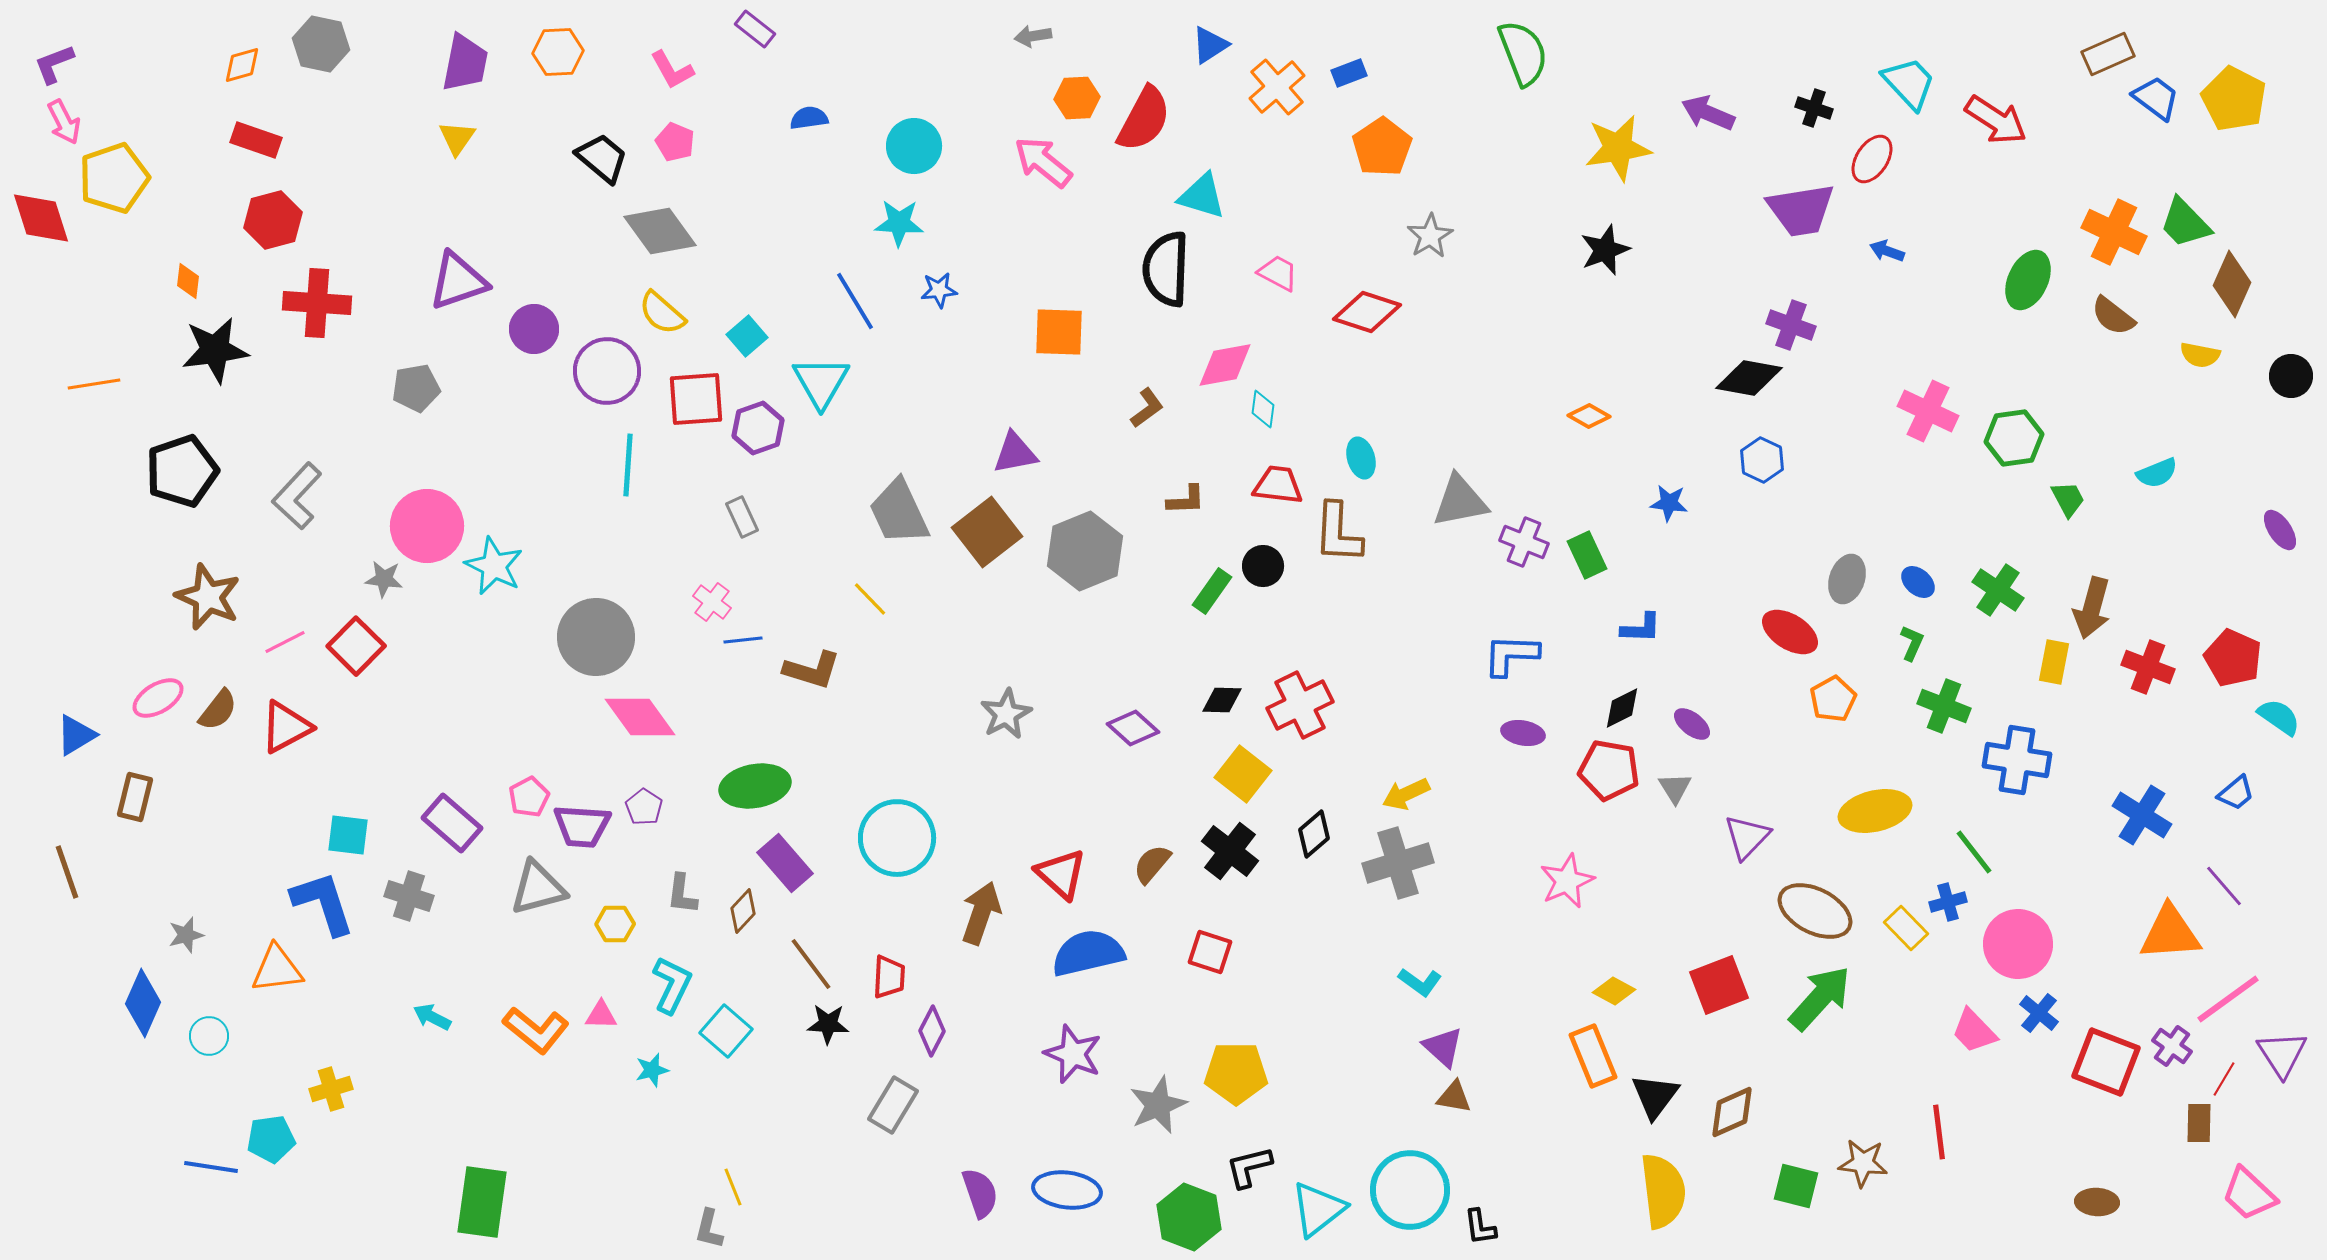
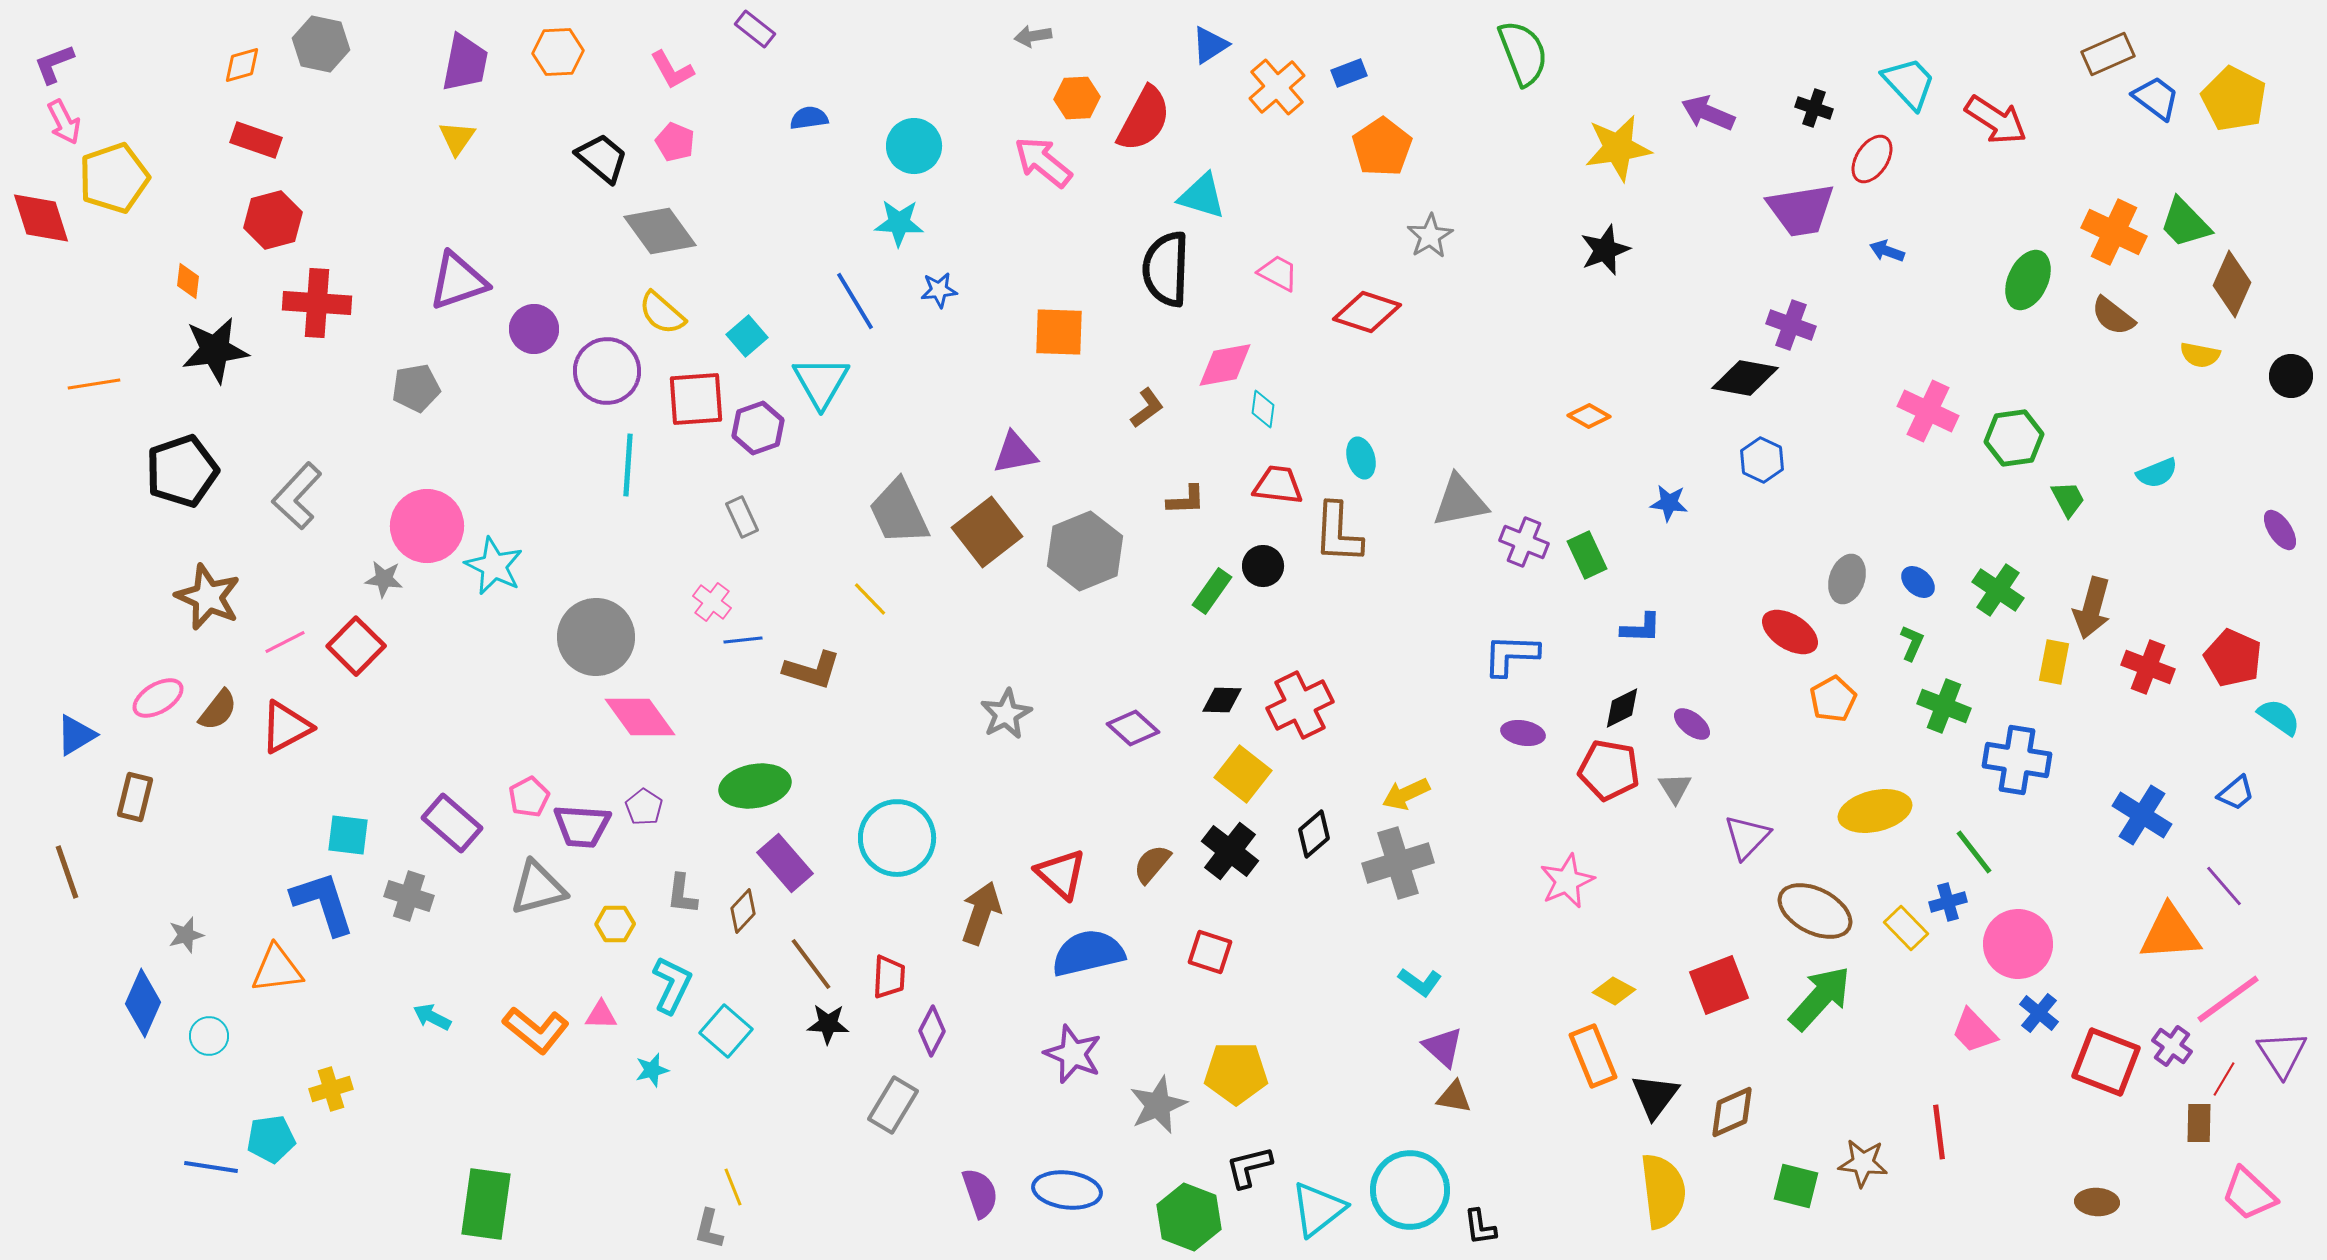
black diamond at (1749, 378): moved 4 px left
green rectangle at (482, 1202): moved 4 px right, 2 px down
